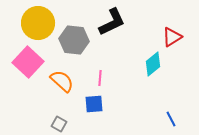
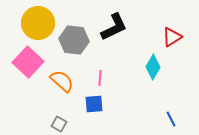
black L-shape: moved 2 px right, 5 px down
cyan diamond: moved 3 px down; rotated 20 degrees counterclockwise
